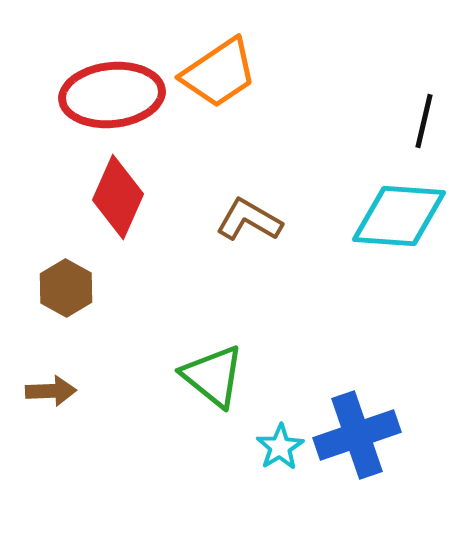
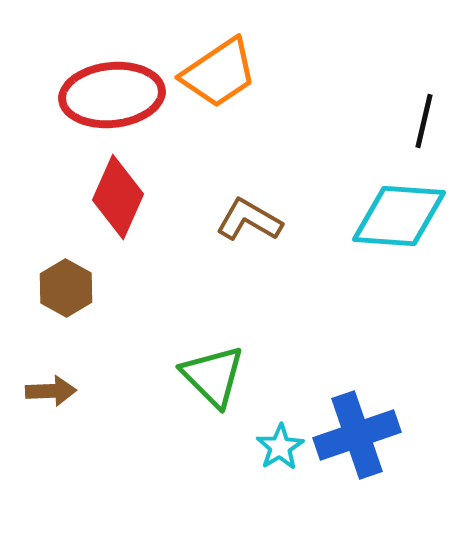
green triangle: rotated 6 degrees clockwise
